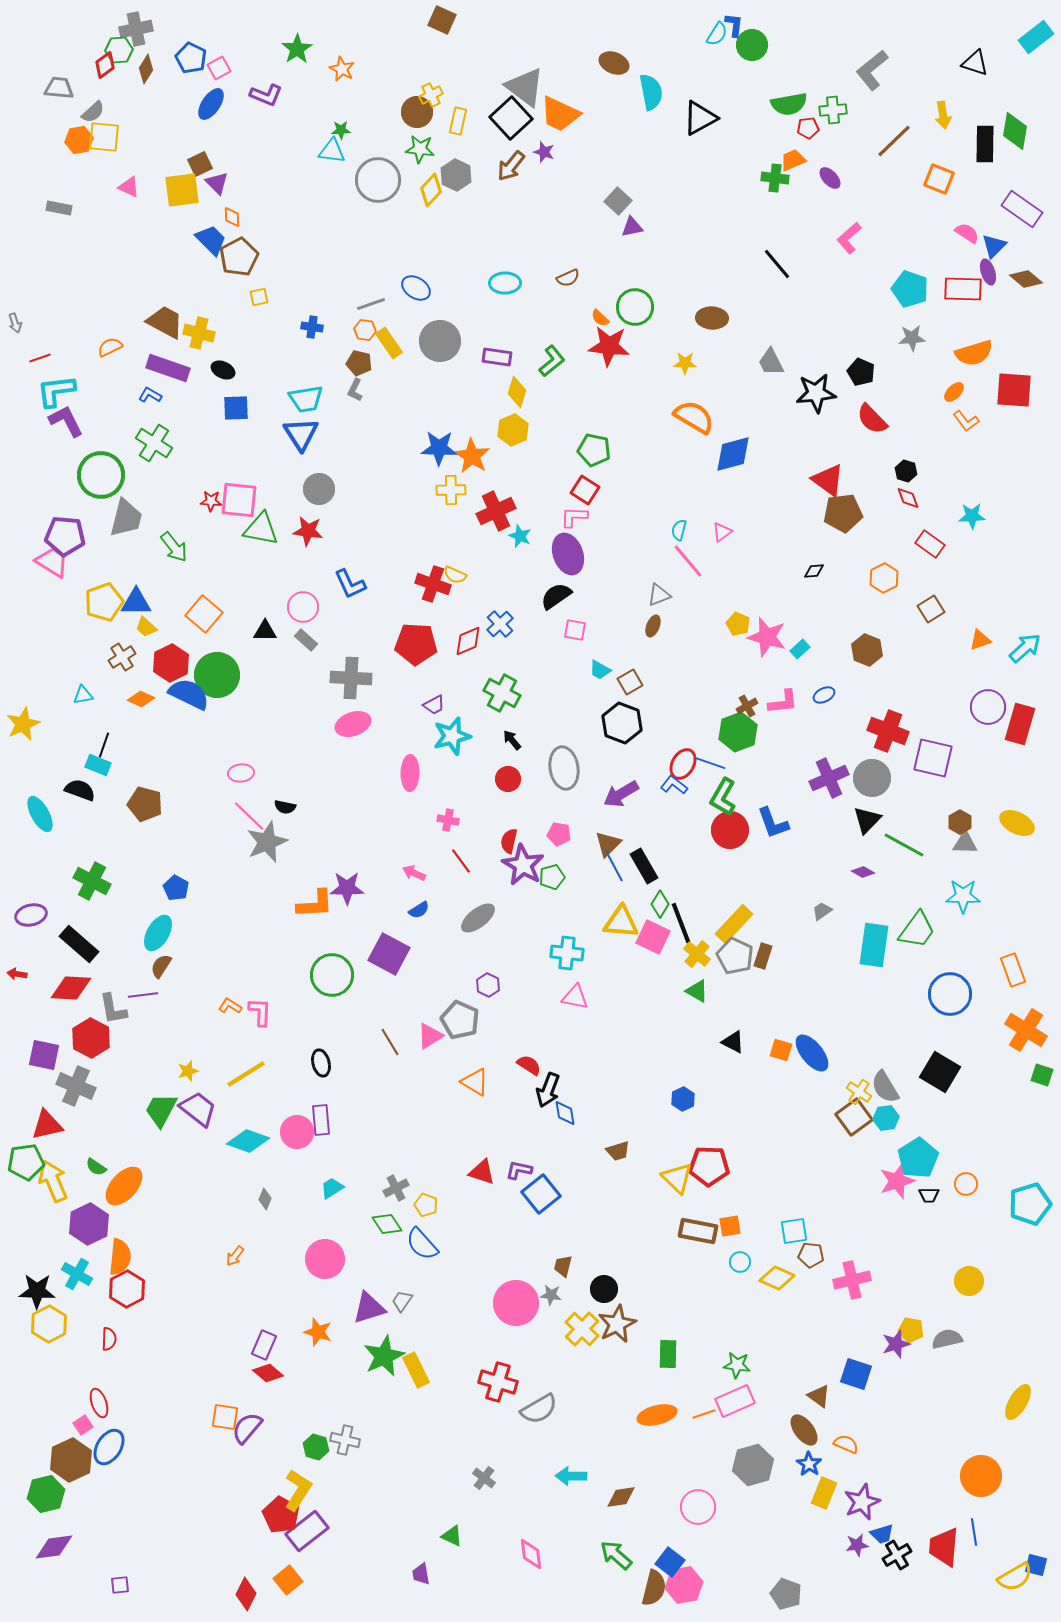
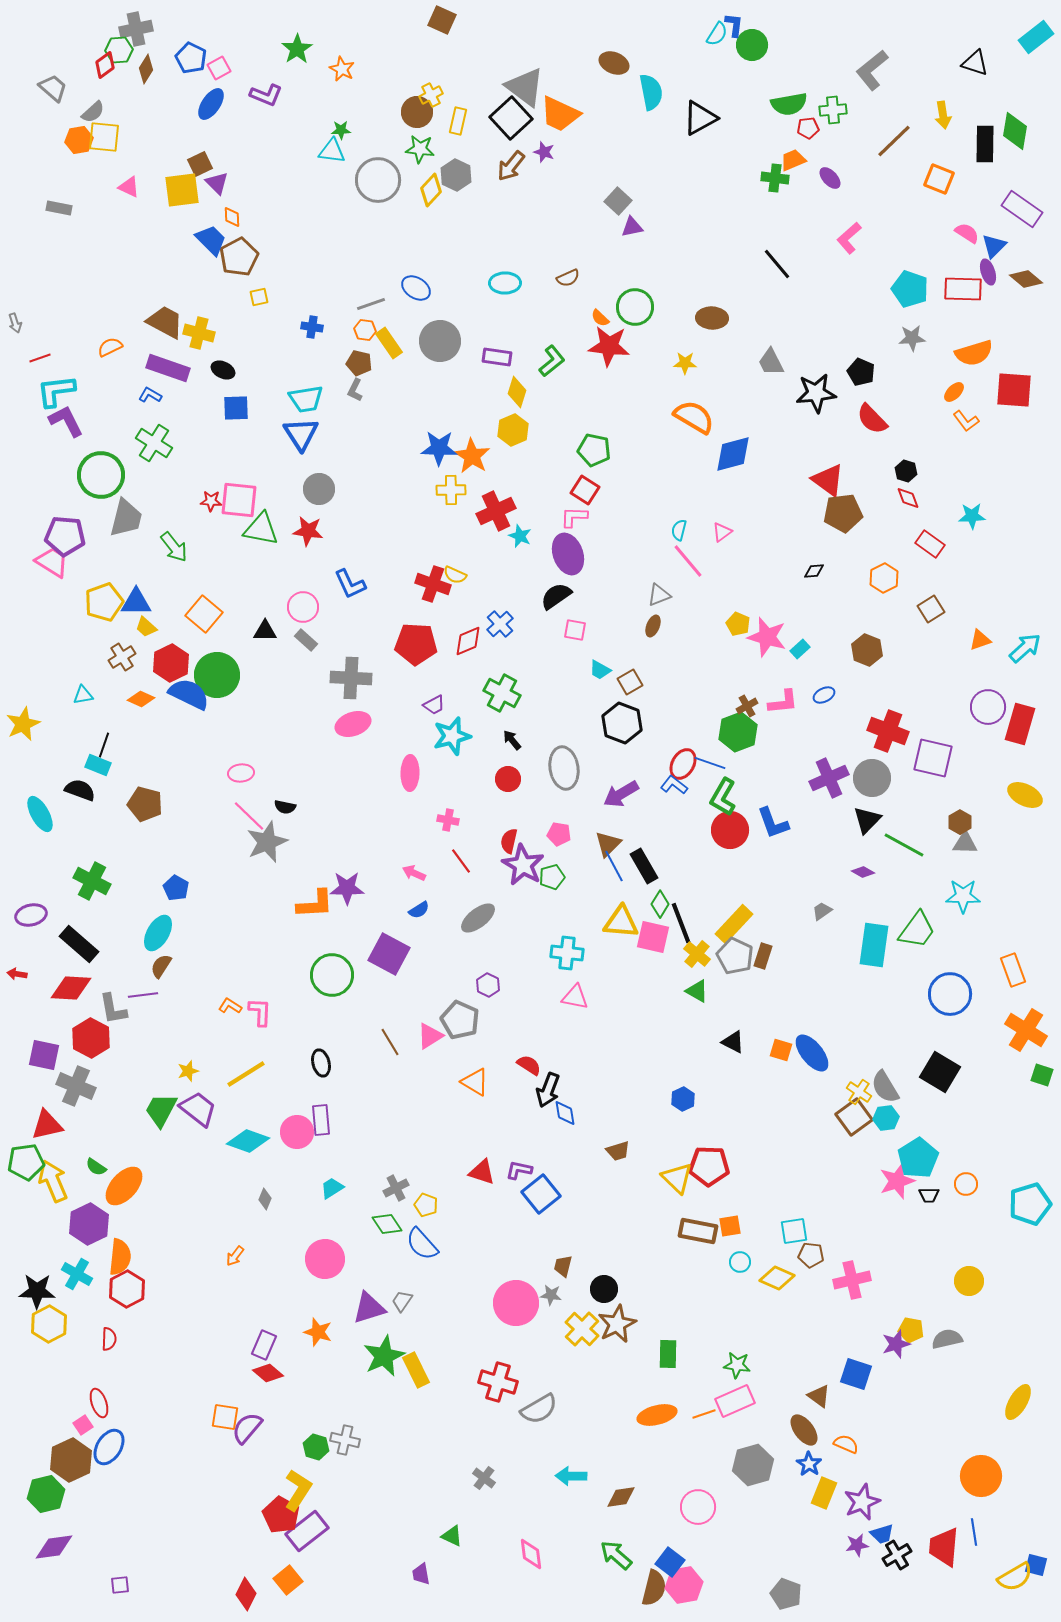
gray trapezoid at (59, 88): moved 6 px left; rotated 36 degrees clockwise
yellow ellipse at (1017, 823): moved 8 px right, 28 px up
pink square at (653, 937): rotated 12 degrees counterclockwise
